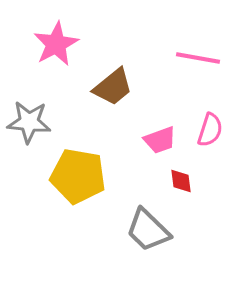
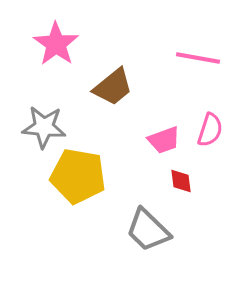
pink star: rotated 9 degrees counterclockwise
gray star: moved 15 px right, 5 px down
pink trapezoid: moved 4 px right
